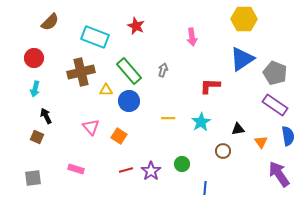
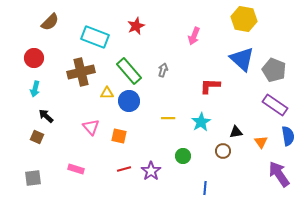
yellow hexagon: rotated 10 degrees clockwise
red star: rotated 24 degrees clockwise
pink arrow: moved 2 px right, 1 px up; rotated 30 degrees clockwise
blue triangle: rotated 44 degrees counterclockwise
gray pentagon: moved 1 px left, 3 px up
yellow triangle: moved 1 px right, 3 px down
black arrow: rotated 21 degrees counterclockwise
black triangle: moved 2 px left, 3 px down
orange square: rotated 21 degrees counterclockwise
green circle: moved 1 px right, 8 px up
red line: moved 2 px left, 1 px up
